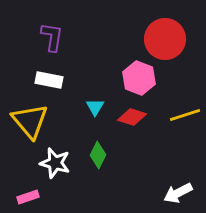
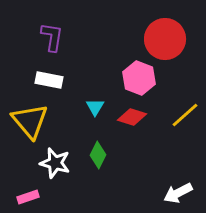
yellow line: rotated 24 degrees counterclockwise
